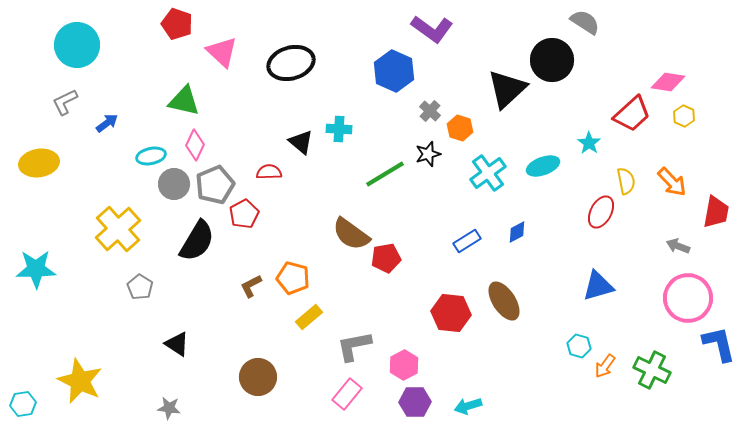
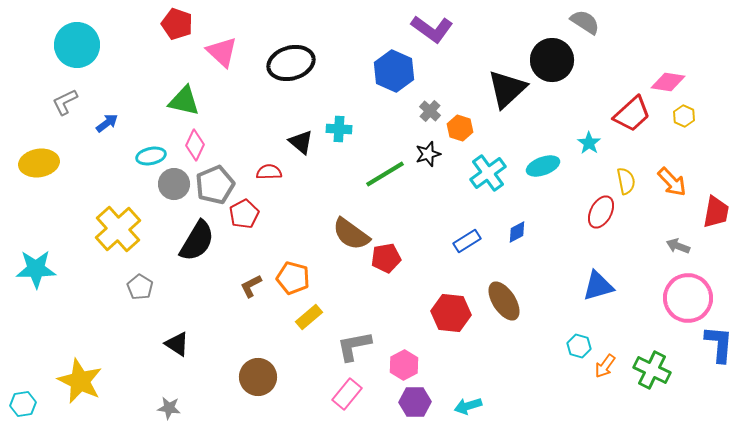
blue L-shape at (719, 344): rotated 18 degrees clockwise
